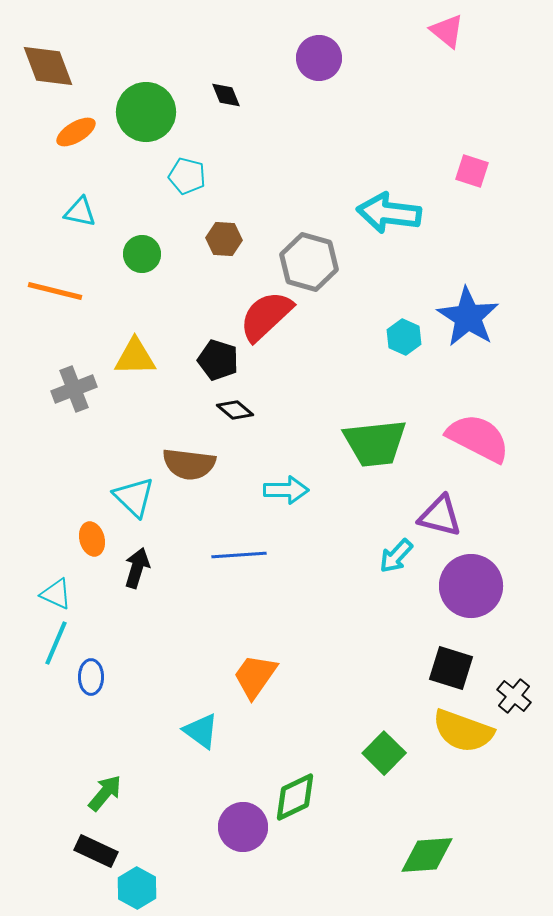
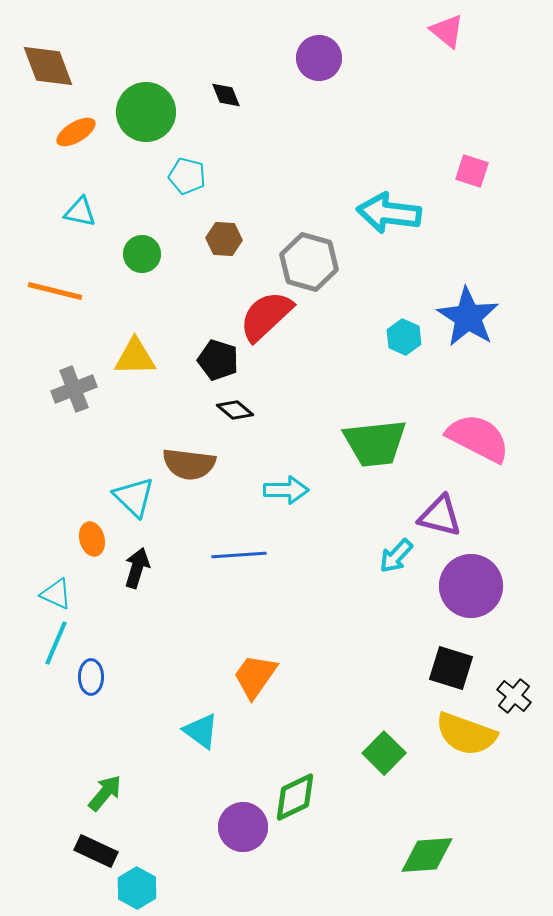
yellow semicircle at (463, 731): moved 3 px right, 3 px down
